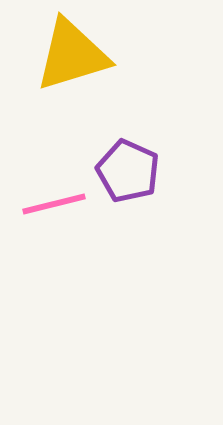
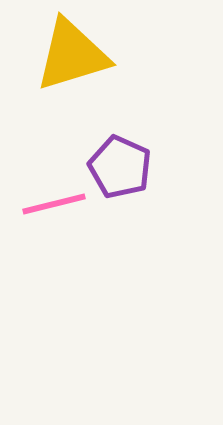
purple pentagon: moved 8 px left, 4 px up
